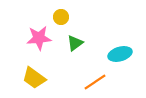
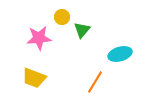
yellow circle: moved 1 px right
green triangle: moved 7 px right, 13 px up; rotated 12 degrees counterclockwise
yellow trapezoid: rotated 15 degrees counterclockwise
orange line: rotated 25 degrees counterclockwise
